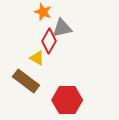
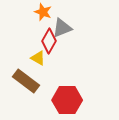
gray triangle: rotated 10 degrees counterclockwise
yellow triangle: moved 1 px right
